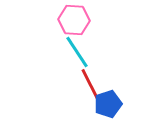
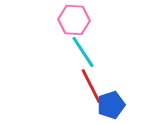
cyan line: moved 6 px right
blue pentagon: moved 3 px right, 1 px down
